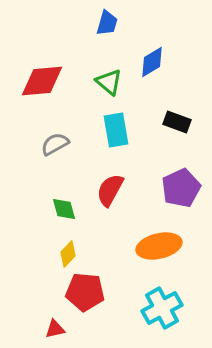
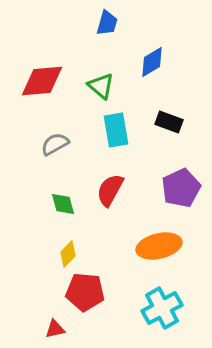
green triangle: moved 8 px left, 4 px down
black rectangle: moved 8 px left
green diamond: moved 1 px left, 5 px up
